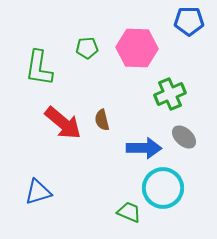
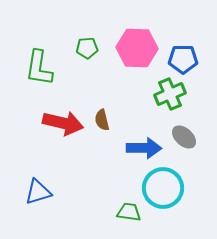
blue pentagon: moved 6 px left, 38 px down
red arrow: rotated 27 degrees counterclockwise
green trapezoid: rotated 15 degrees counterclockwise
